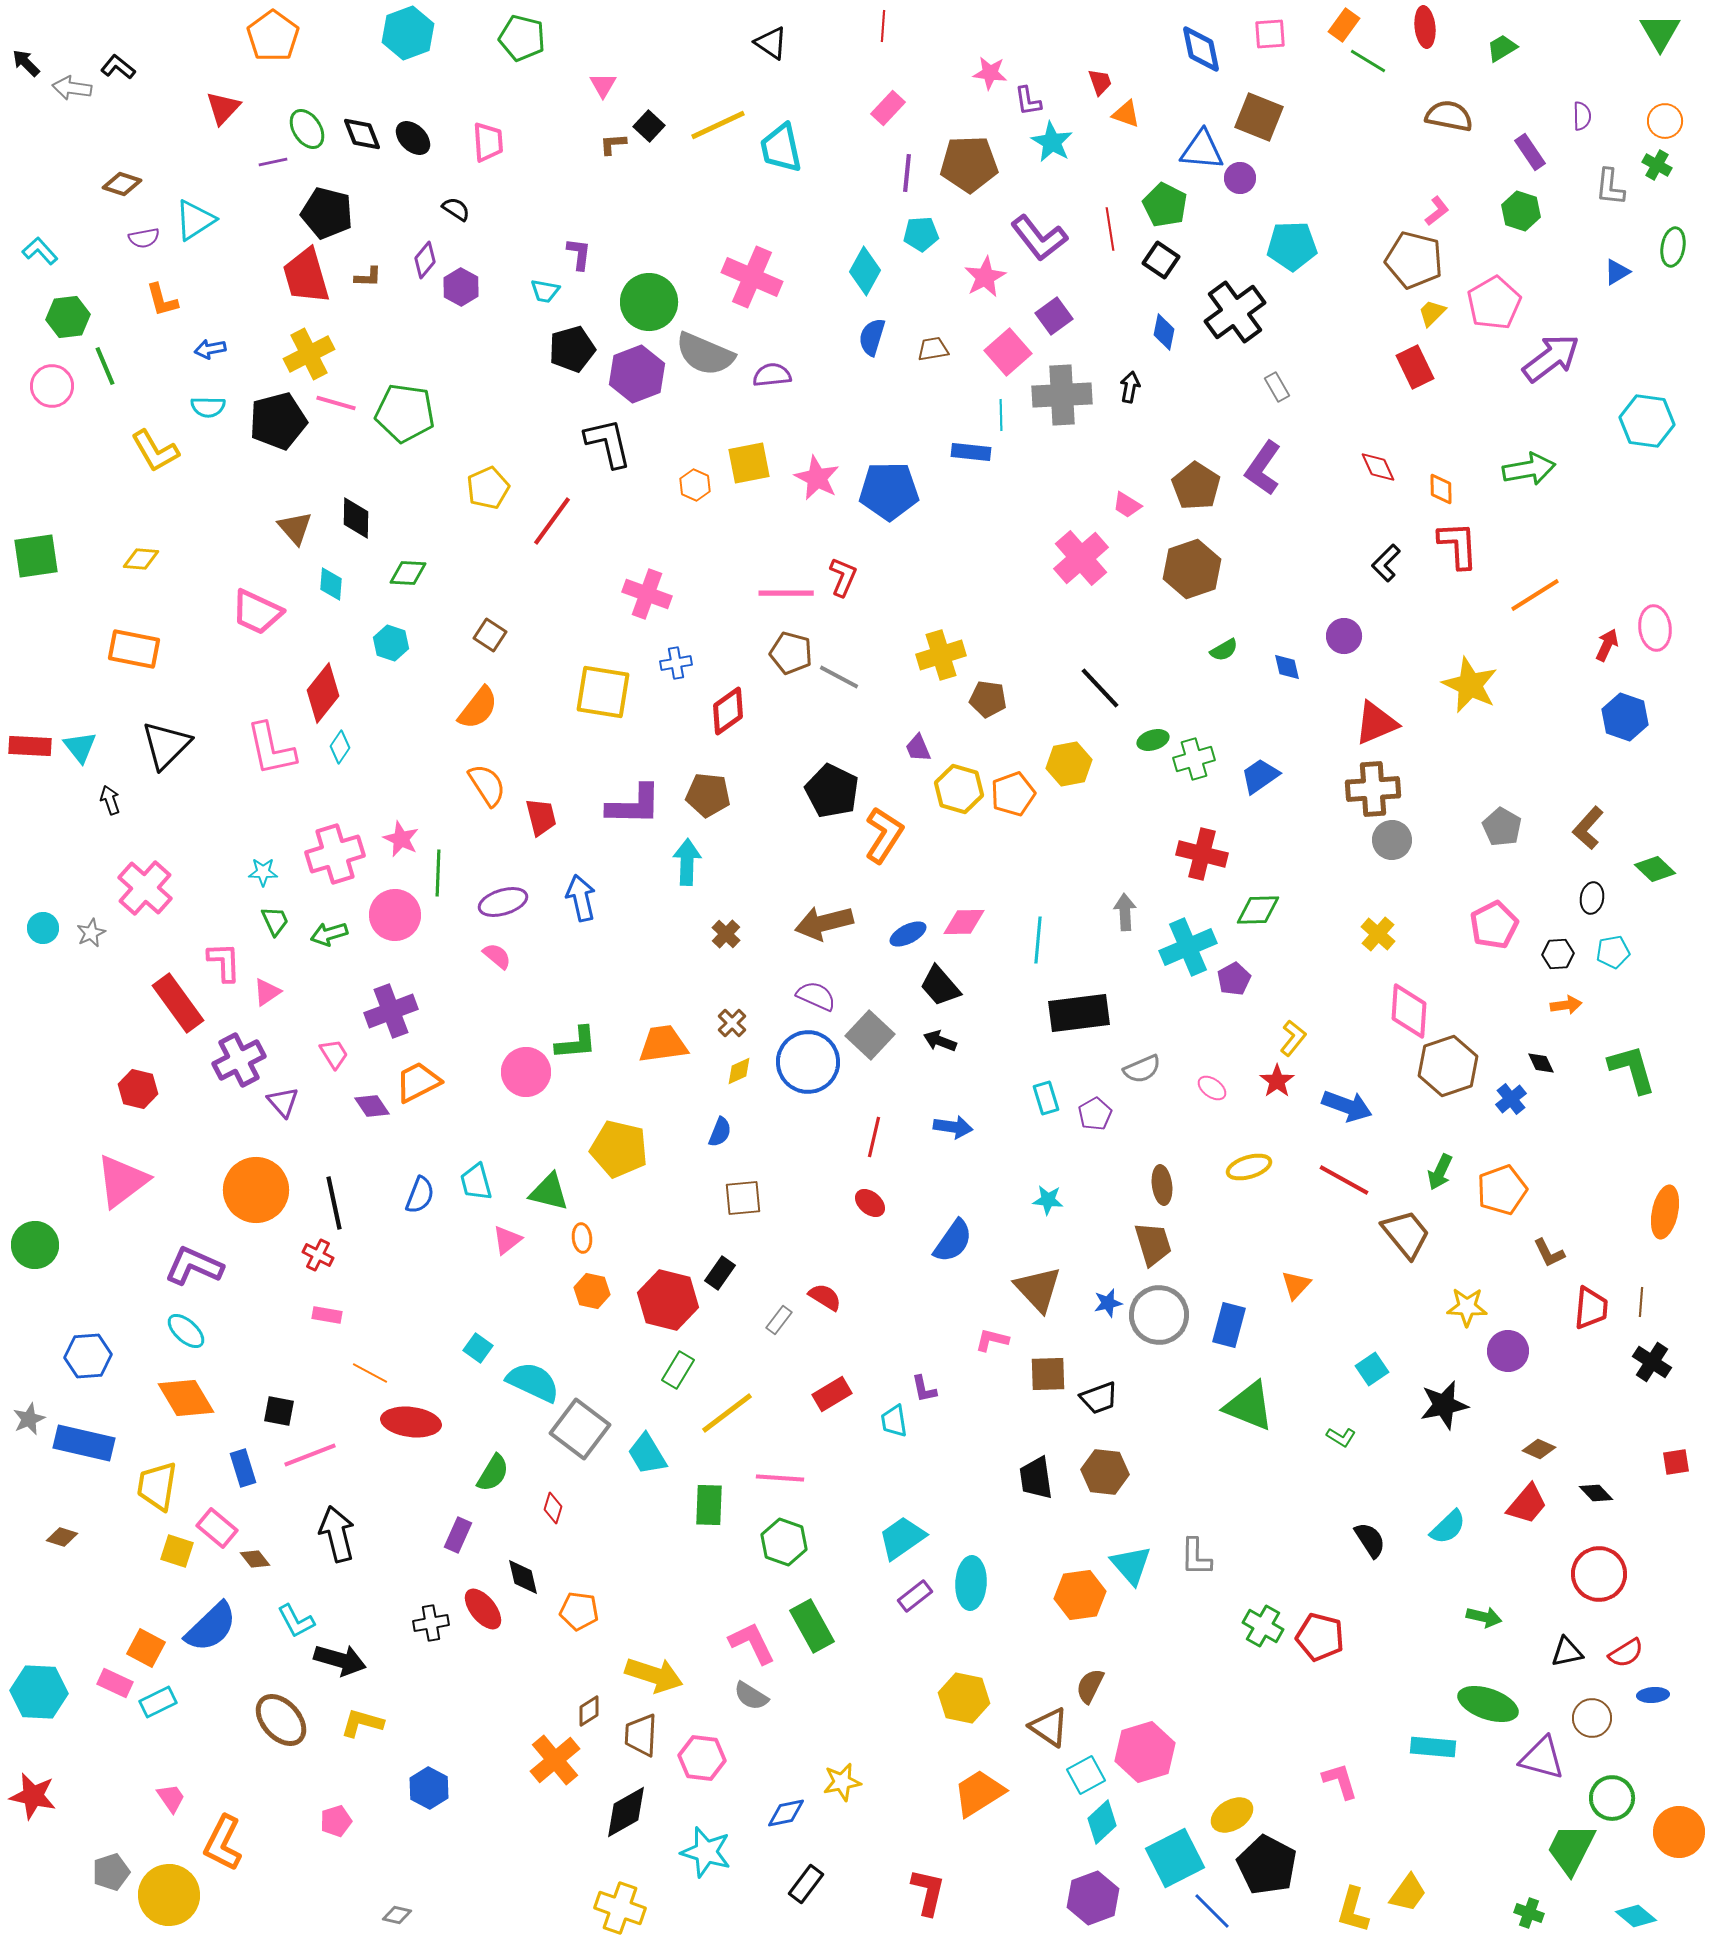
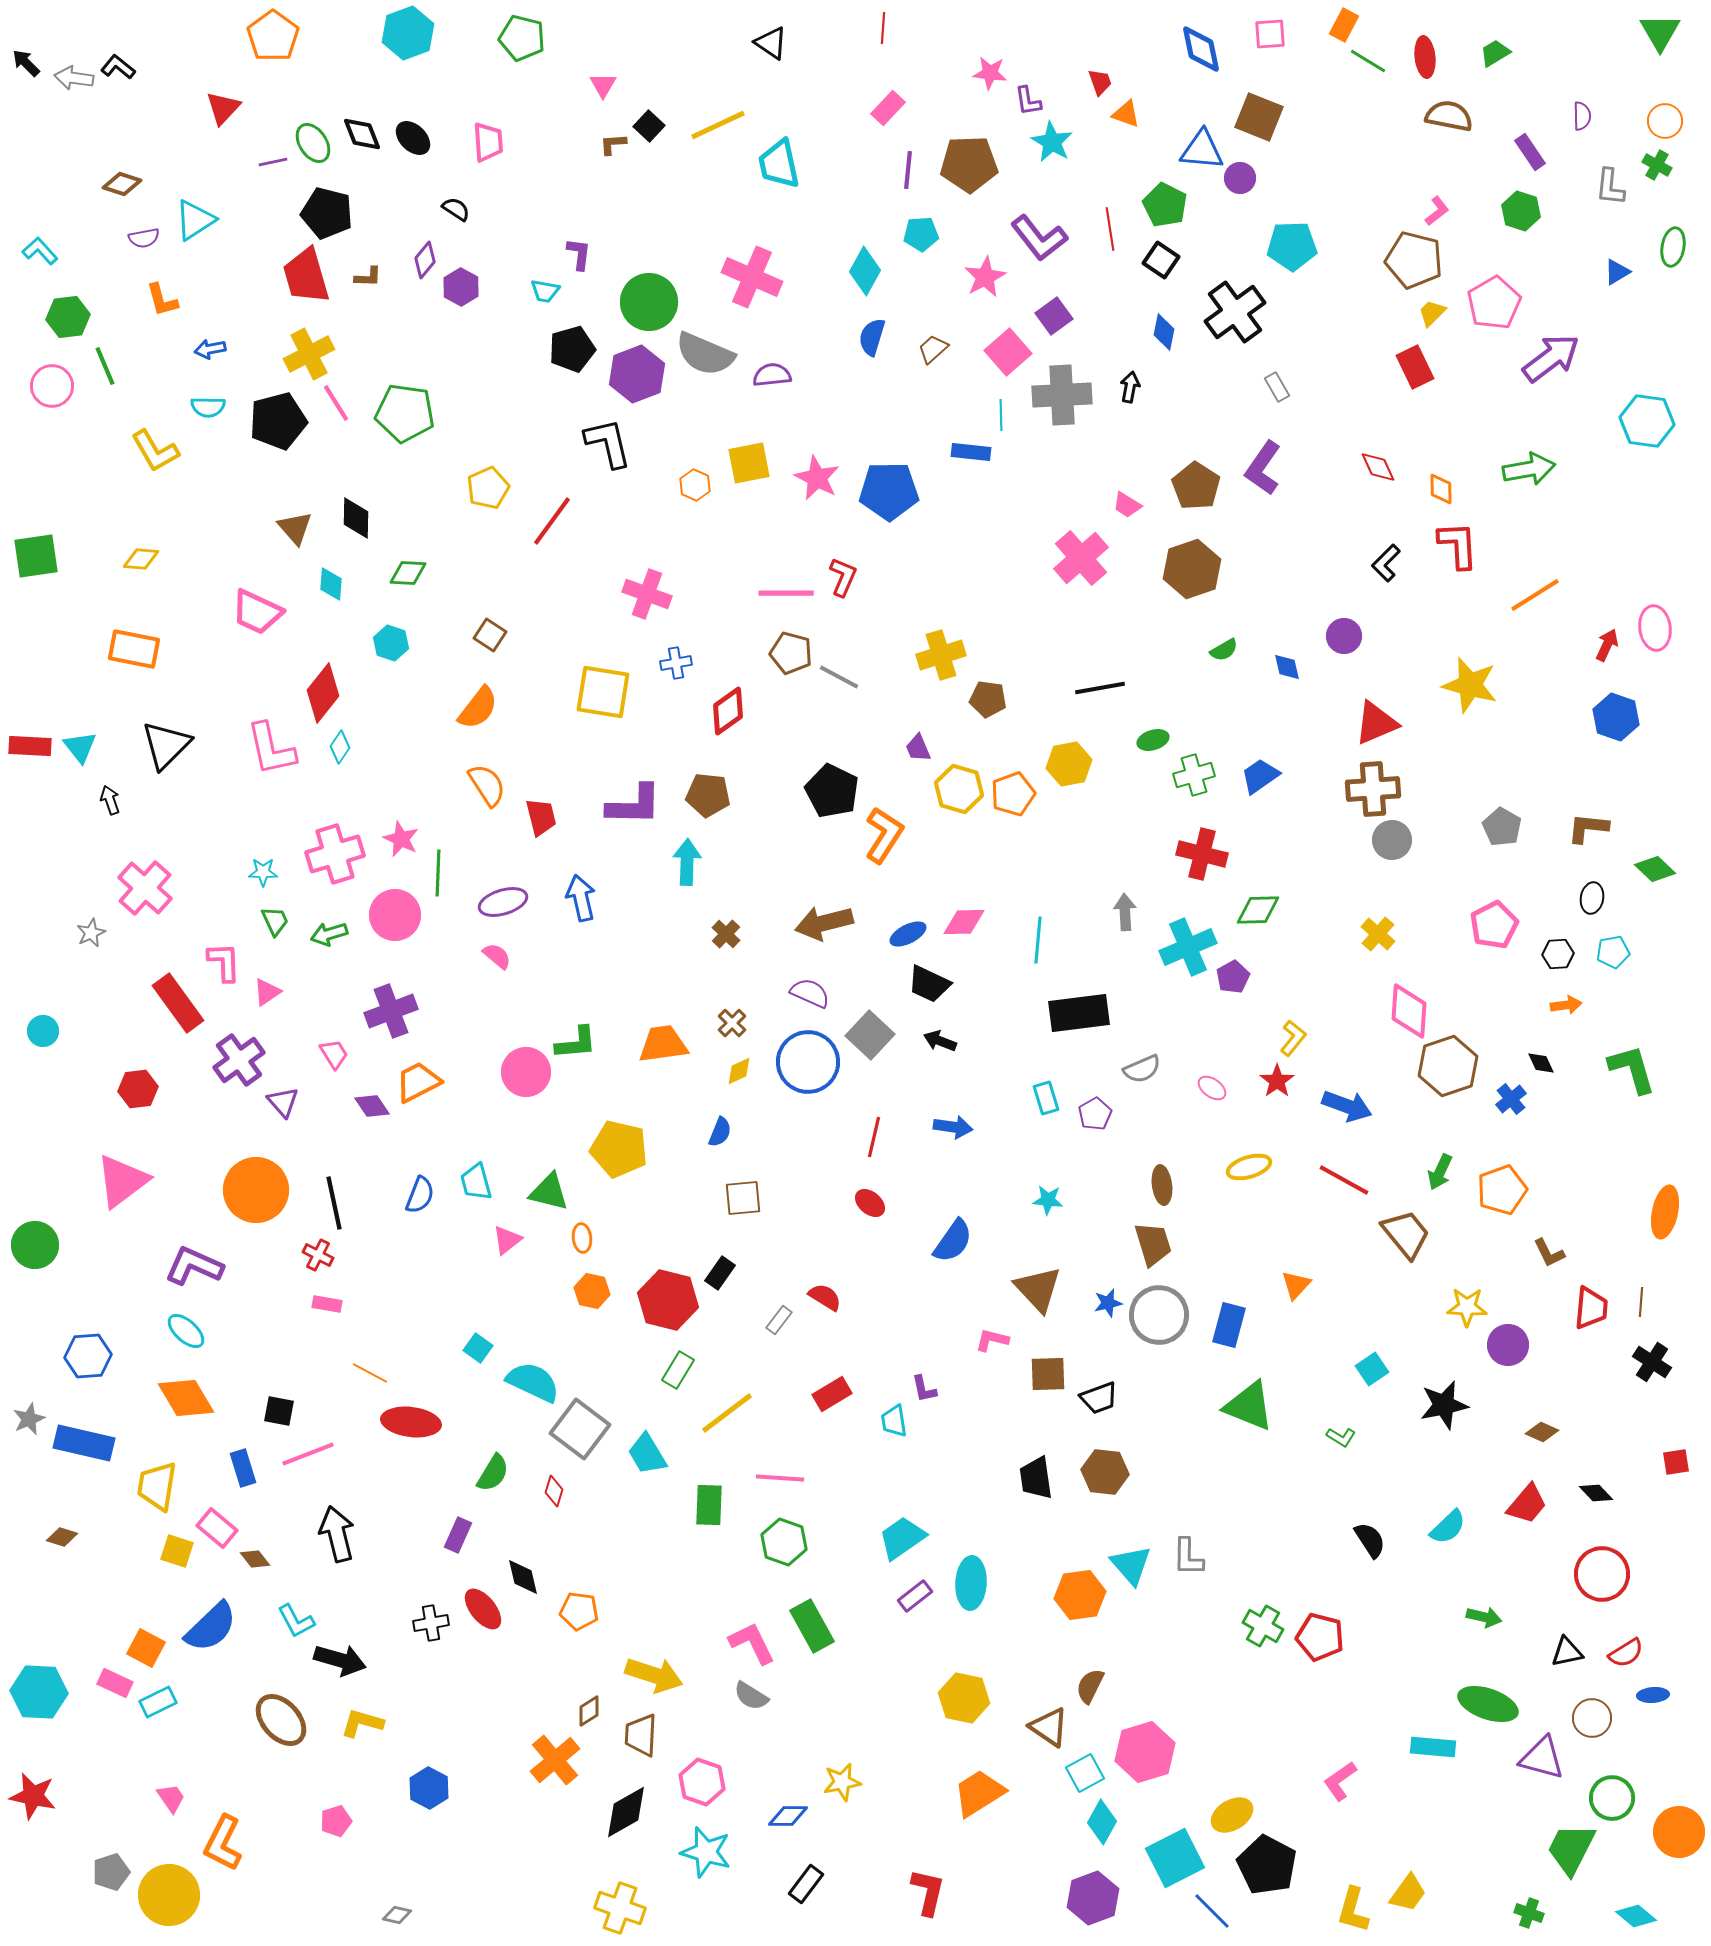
orange rectangle at (1344, 25): rotated 8 degrees counterclockwise
red line at (883, 26): moved 2 px down
red ellipse at (1425, 27): moved 30 px down
green trapezoid at (1502, 48): moved 7 px left, 5 px down
gray arrow at (72, 88): moved 2 px right, 10 px up
green ellipse at (307, 129): moved 6 px right, 14 px down
cyan trapezoid at (781, 148): moved 2 px left, 16 px down
purple line at (907, 173): moved 1 px right, 3 px up
brown trapezoid at (933, 349): rotated 32 degrees counterclockwise
pink line at (336, 403): rotated 42 degrees clockwise
yellow star at (1470, 685): rotated 10 degrees counterclockwise
black line at (1100, 688): rotated 57 degrees counterclockwise
blue hexagon at (1625, 717): moved 9 px left
green cross at (1194, 759): moved 16 px down
brown L-shape at (1588, 828): rotated 54 degrees clockwise
cyan circle at (43, 928): moved 103 px down
purple pentagon at (1234, 979): moved 1 px left, 2 px up
black trapezoid at (940, 986): moved 11 px left, 2 px up; rotated 24 degrees counterclockwise
purple semicircle at (816, 996): moved 6 px left, 3 px up
purple cross at (239, 1060): rotated 9 degrees counterclockwise
red hexagon at (138, 1089): rotated 21 degrees counterclockwise
pink rectangle at (327, 1315): moved 11 px up
purple circle at (1508, 1351): moved 6 px up
brown diamond at (1539, 1449): moved 3 px right, 17 px up
pink line at (310, 1455): moved 2 px left, 1 px up
red diamond at (553, 1508): moved 1 px right, 17 px up
gray L-shape at (1196, 1557): moved 8 px left
red circle at (1599, 1574): moved 3 px right
pink hexagon at (702, 1758): moved 24 px down; rotated 12 degrees clockwise
cyan square at (1086, 1775): moved 1 px left, 2 px up
pink L-shape at (1340, 1781): rotated 108 degrees counterclockwise
blue diamond at (786, 1813): moved 2 px right, 3 px down; rotated 12 degrees clockwise
cyan diamond at (1102, 1822): rotated 18 degrees counterclockwise
